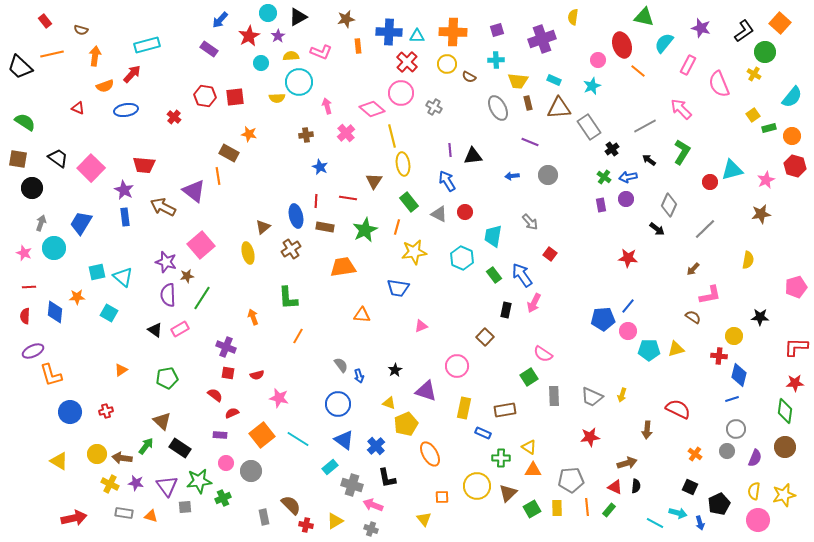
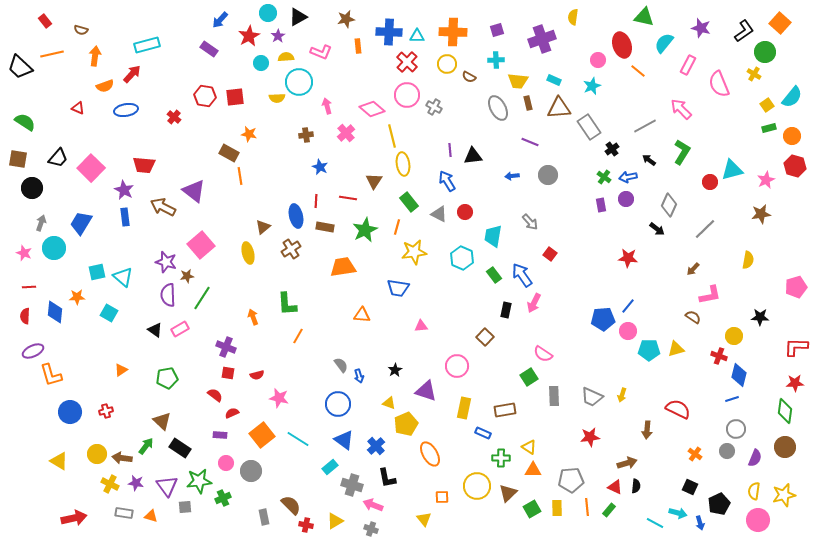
yellow semicircle at (291, 56): moved 5 px left, 1 px down
pink circle at (401, 93): moved 6 px right, 2 px down
yellow square at (753, 115): moved 14 px right, 10 px up
black trapezoid at (58, 158): rotated 95 degrees clockwise
orange line at (218, 176): moved 22 px right
green L-shape at (288, 298): moved 1 px left, 6 px down
pink triangle at (421, 326): rotated 16 degrees clockwise
red cross at (719, 356): rotated 14 degrees clockwise
